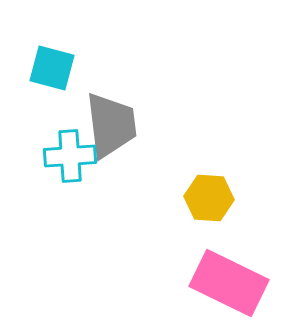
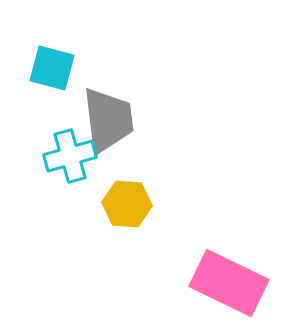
gray trapezoid: moved 3 px left, 5 px up
cyan cross: rotated 12 degrees counterclockwise
yellow hexagon: moved 82 px left, 6 px down
